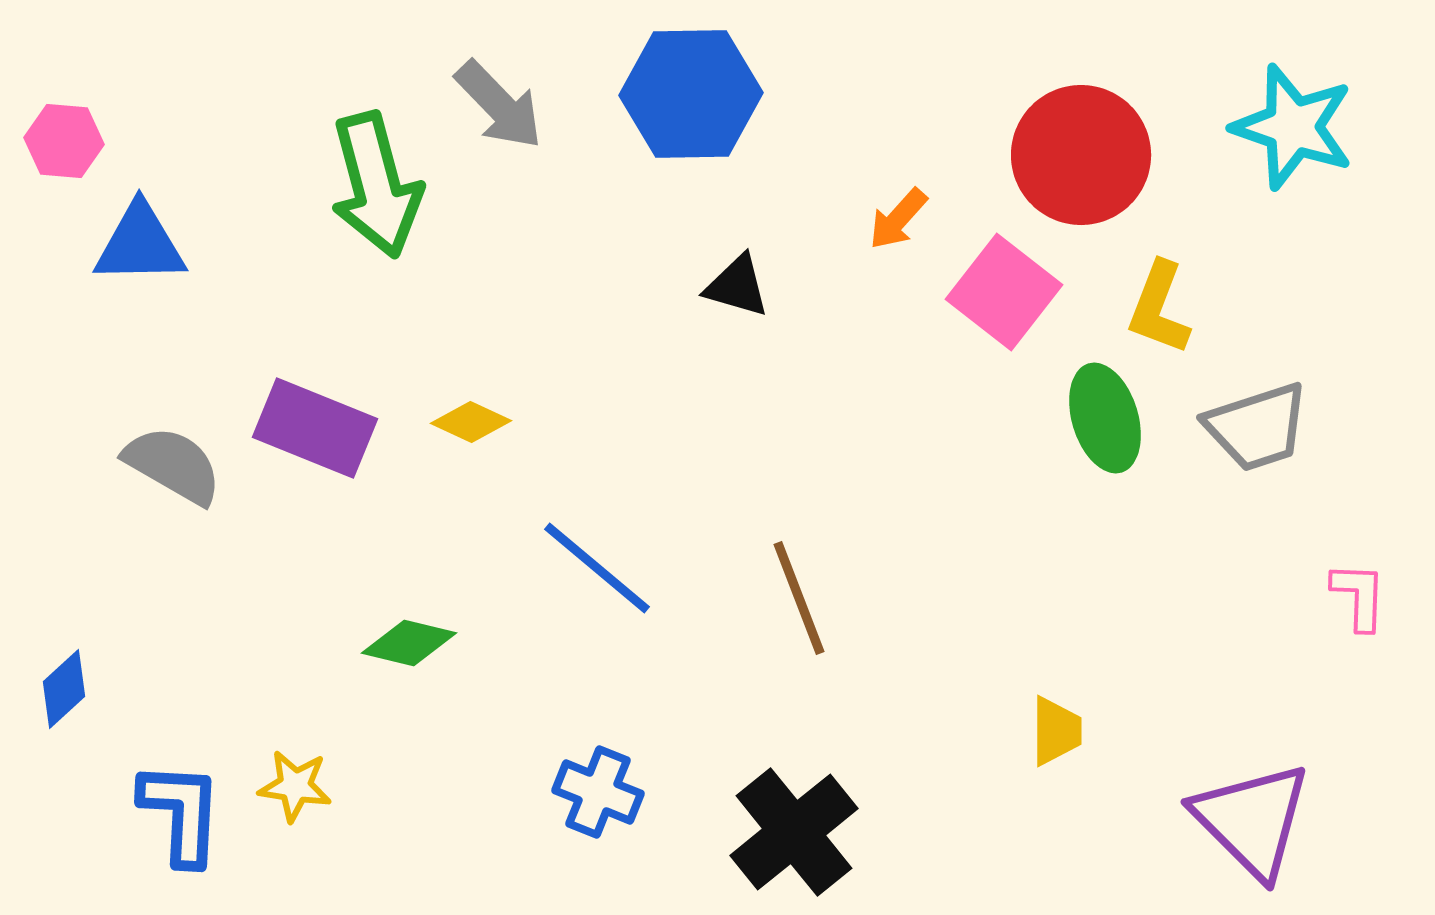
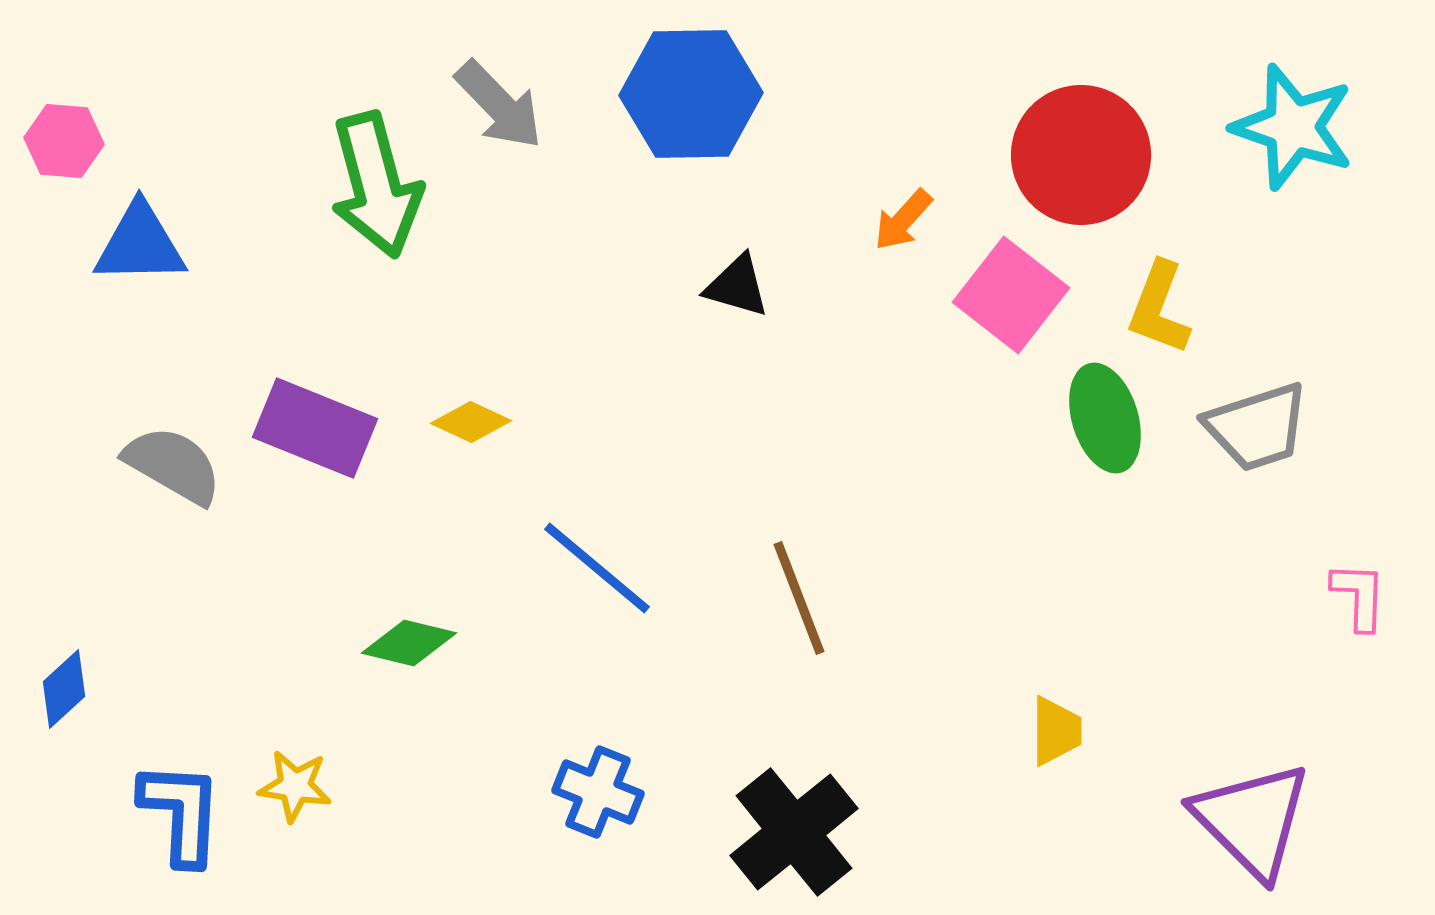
orange arrow: moved 5 px right, 1 px down
pink square: moved 7 px right, 3 px down
